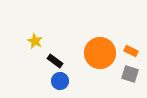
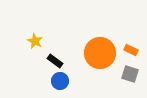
orange rectangle: moved 1 px up
